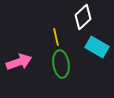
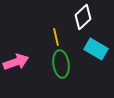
cyan rectangle: moved 1 px left, 2 px down
pink arrow: moved 3 px left
